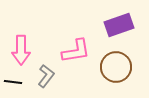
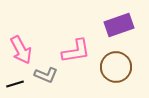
pink arrow: rotated 28 degrees counterclockwise
gray L-shape: moved 1 px up; rotated 75 degrees clockwise
black line: moved 2 px right, 2 px down; rotated 24 degrees counterclockwise
